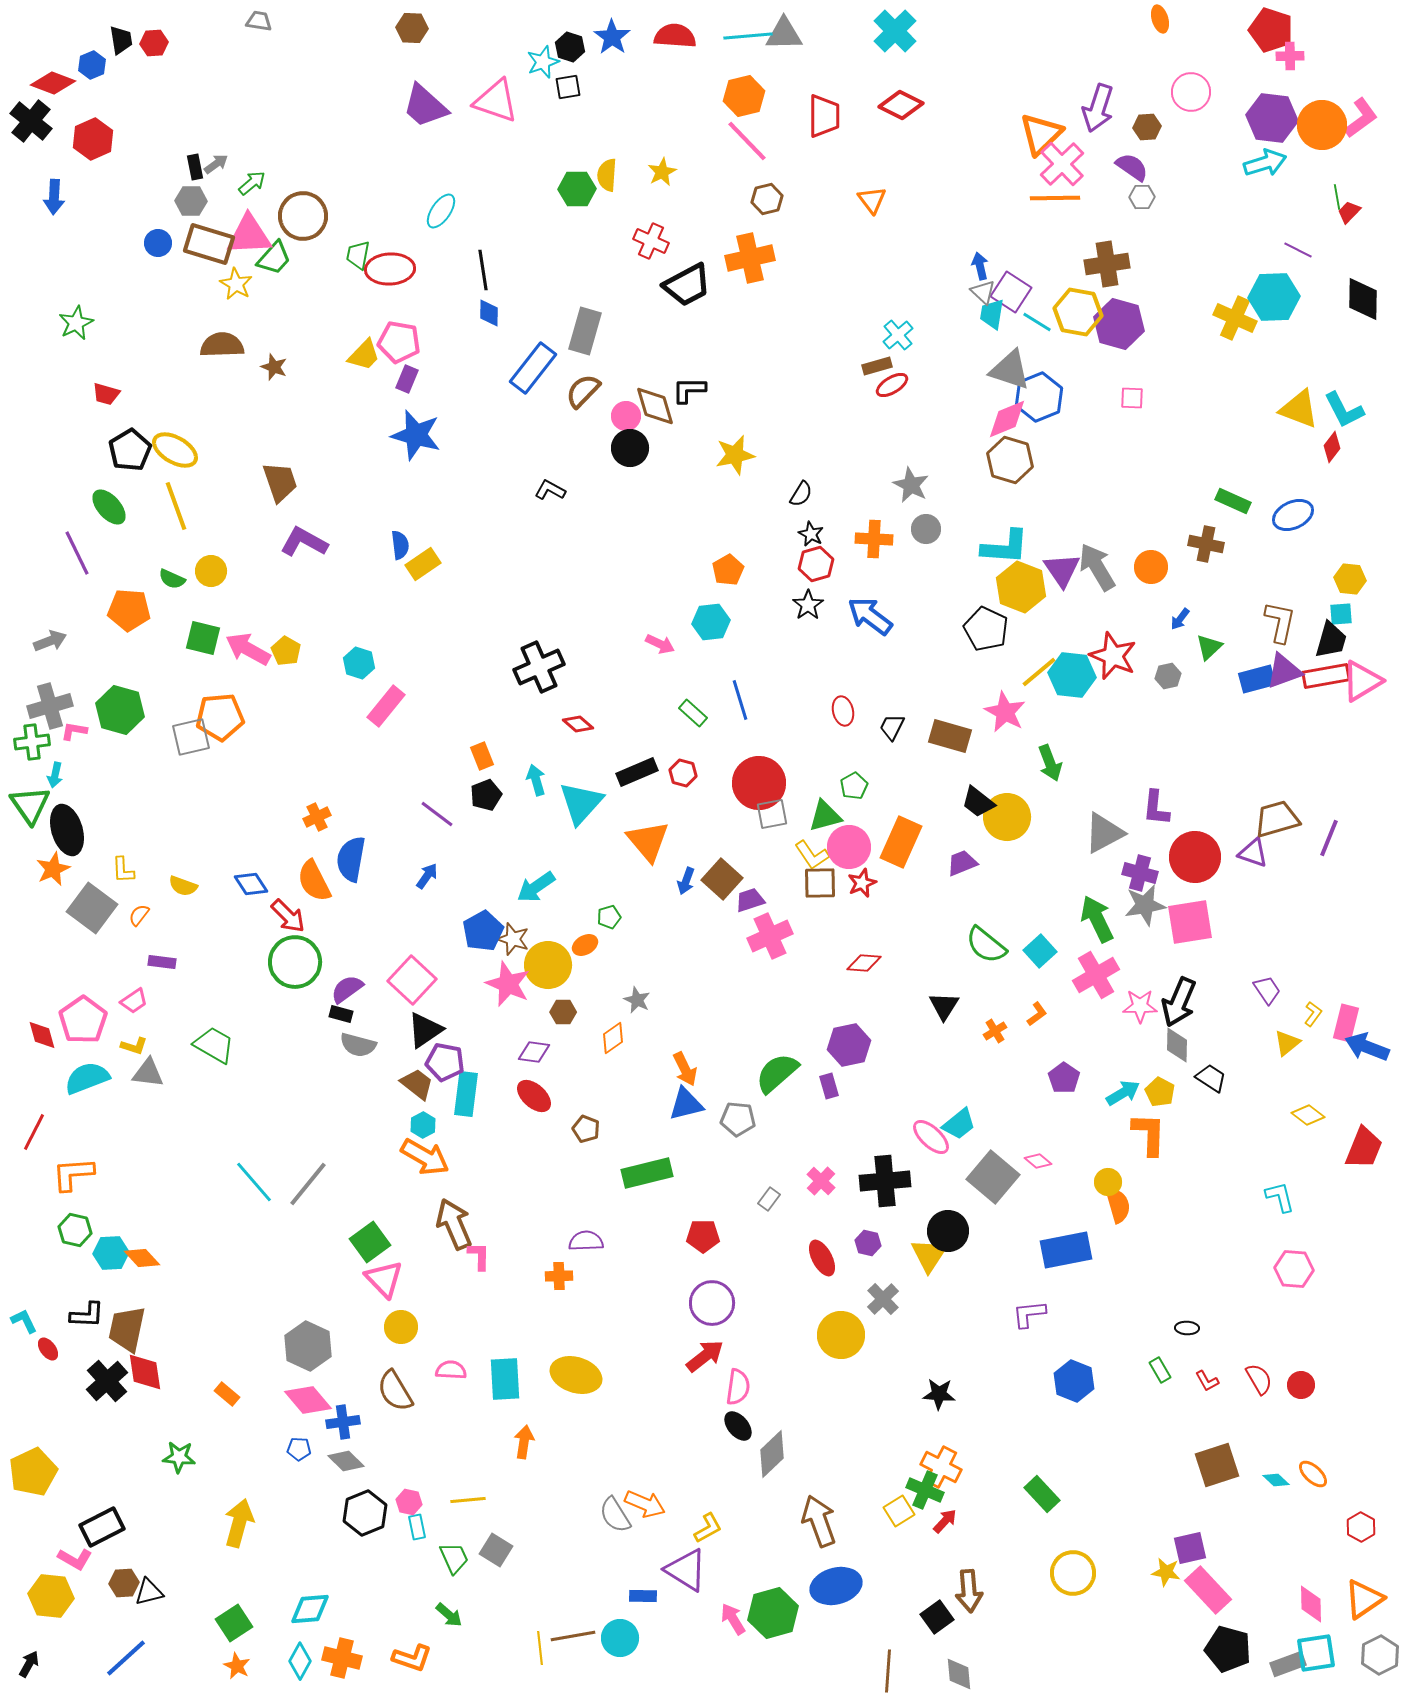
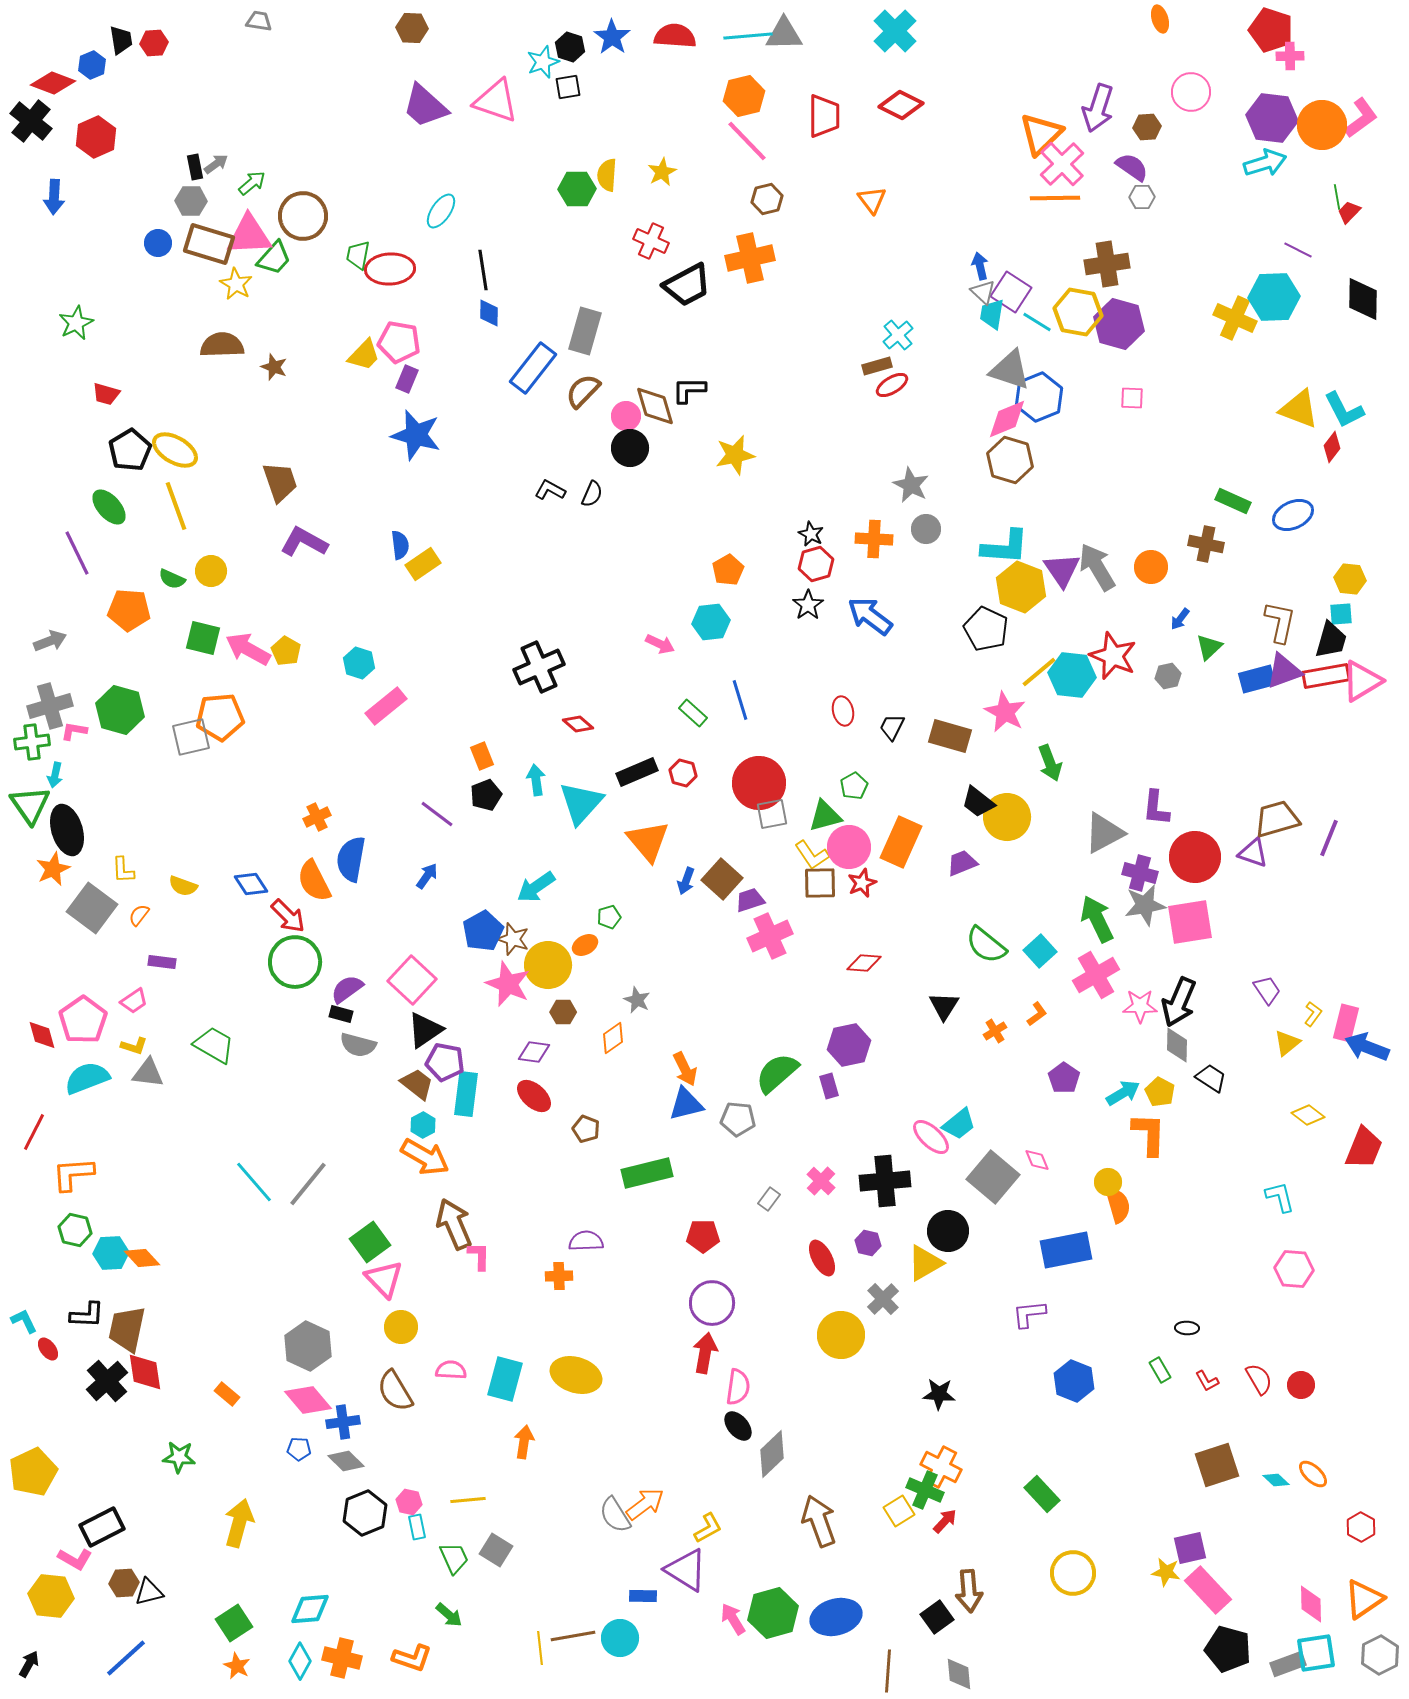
red hexagon at (93, 139): moved 3 px right, 2 px up
black semicircle at (801, 494): moved 209 px left; rotated 8 degrees counterclockwise
pink rectangle at (386, 706): rotated 12 degrees clockwise
cyan arrow at (536, 780): rotated 8 degrees clockwise
pink diamond at (1038, 1161): moved 1 px left, 1 px up; rotated 28 degrees clockwise
yellow triangle at (929, 1255): moved 4 px left, 8 px down; rotated 27 degrees clockwise
red arrow at (705, 1356): moved 3 px up; rotated 42 degrees counterclockwise
cyan rectangle at (505, 1379): rotated 18 degrees clockwise
orange arrow at (645, 1504): rotated 60 degrees counterclockwise
blue ellipse at (836, 1586): moved 31 px down
